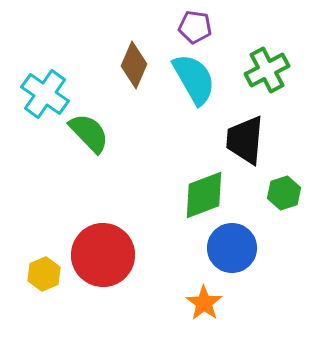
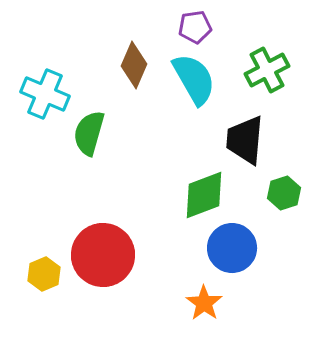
purple pentagon: rotated 16 degrees counterclockwise
cyan cross: rotated 12 degrees counterclockwise
green semicircle: rotated 120 degrees counterclockwise
